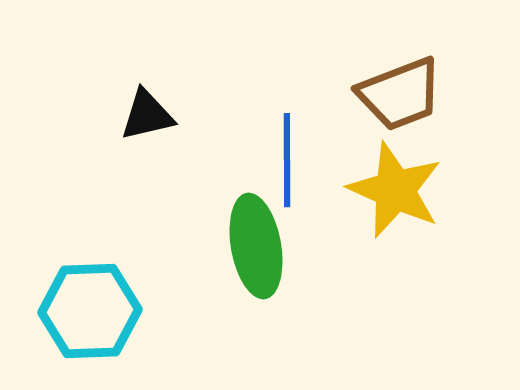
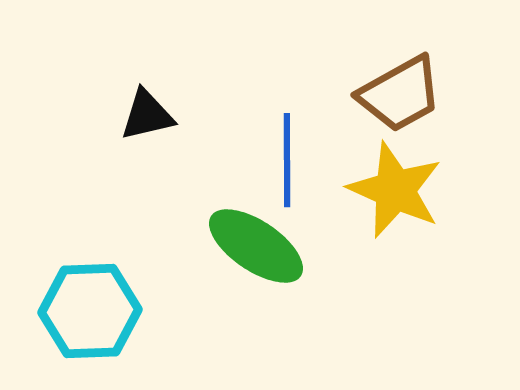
brown trapezoid: rotated 8 degrees counterclockwise
green ellipse: rotated 46 degrees counterclockwise
